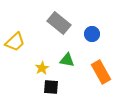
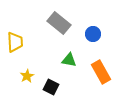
blue circle: moved 1 px right
yellow trapezoid: rotated 50 degrees counterclockwise
green triangle: moved 2 px right
yellow star: moved 15 px left, 8 px down
black square: rotated 21 degrees clockwise
